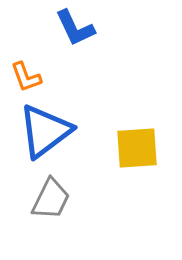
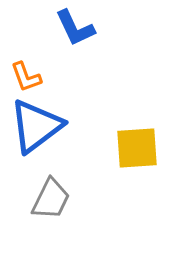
blue triangle: moved 9 px left, 5 px up
